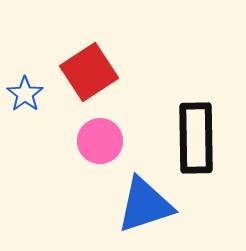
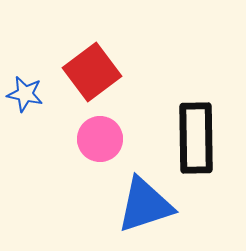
red square: moved 3 px right; rotated 4 degrees counterclockwise
blue star: rotated 24 degrees counterclockwise
pink circle: moved 2 px up
